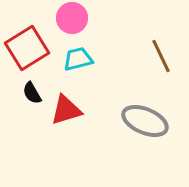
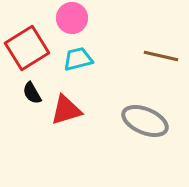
brown line: rotated 52 degrees counterclockwise
